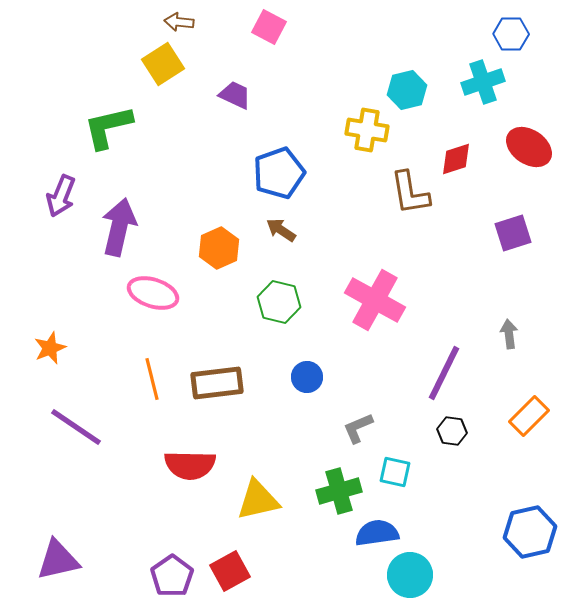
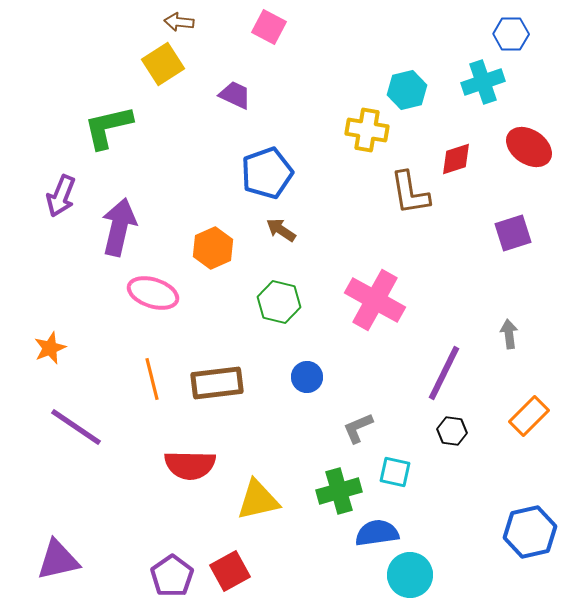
blue pentagon at (279, 173): moved 12 px left
orange hexagon at (219, 248): moved 6 px left
